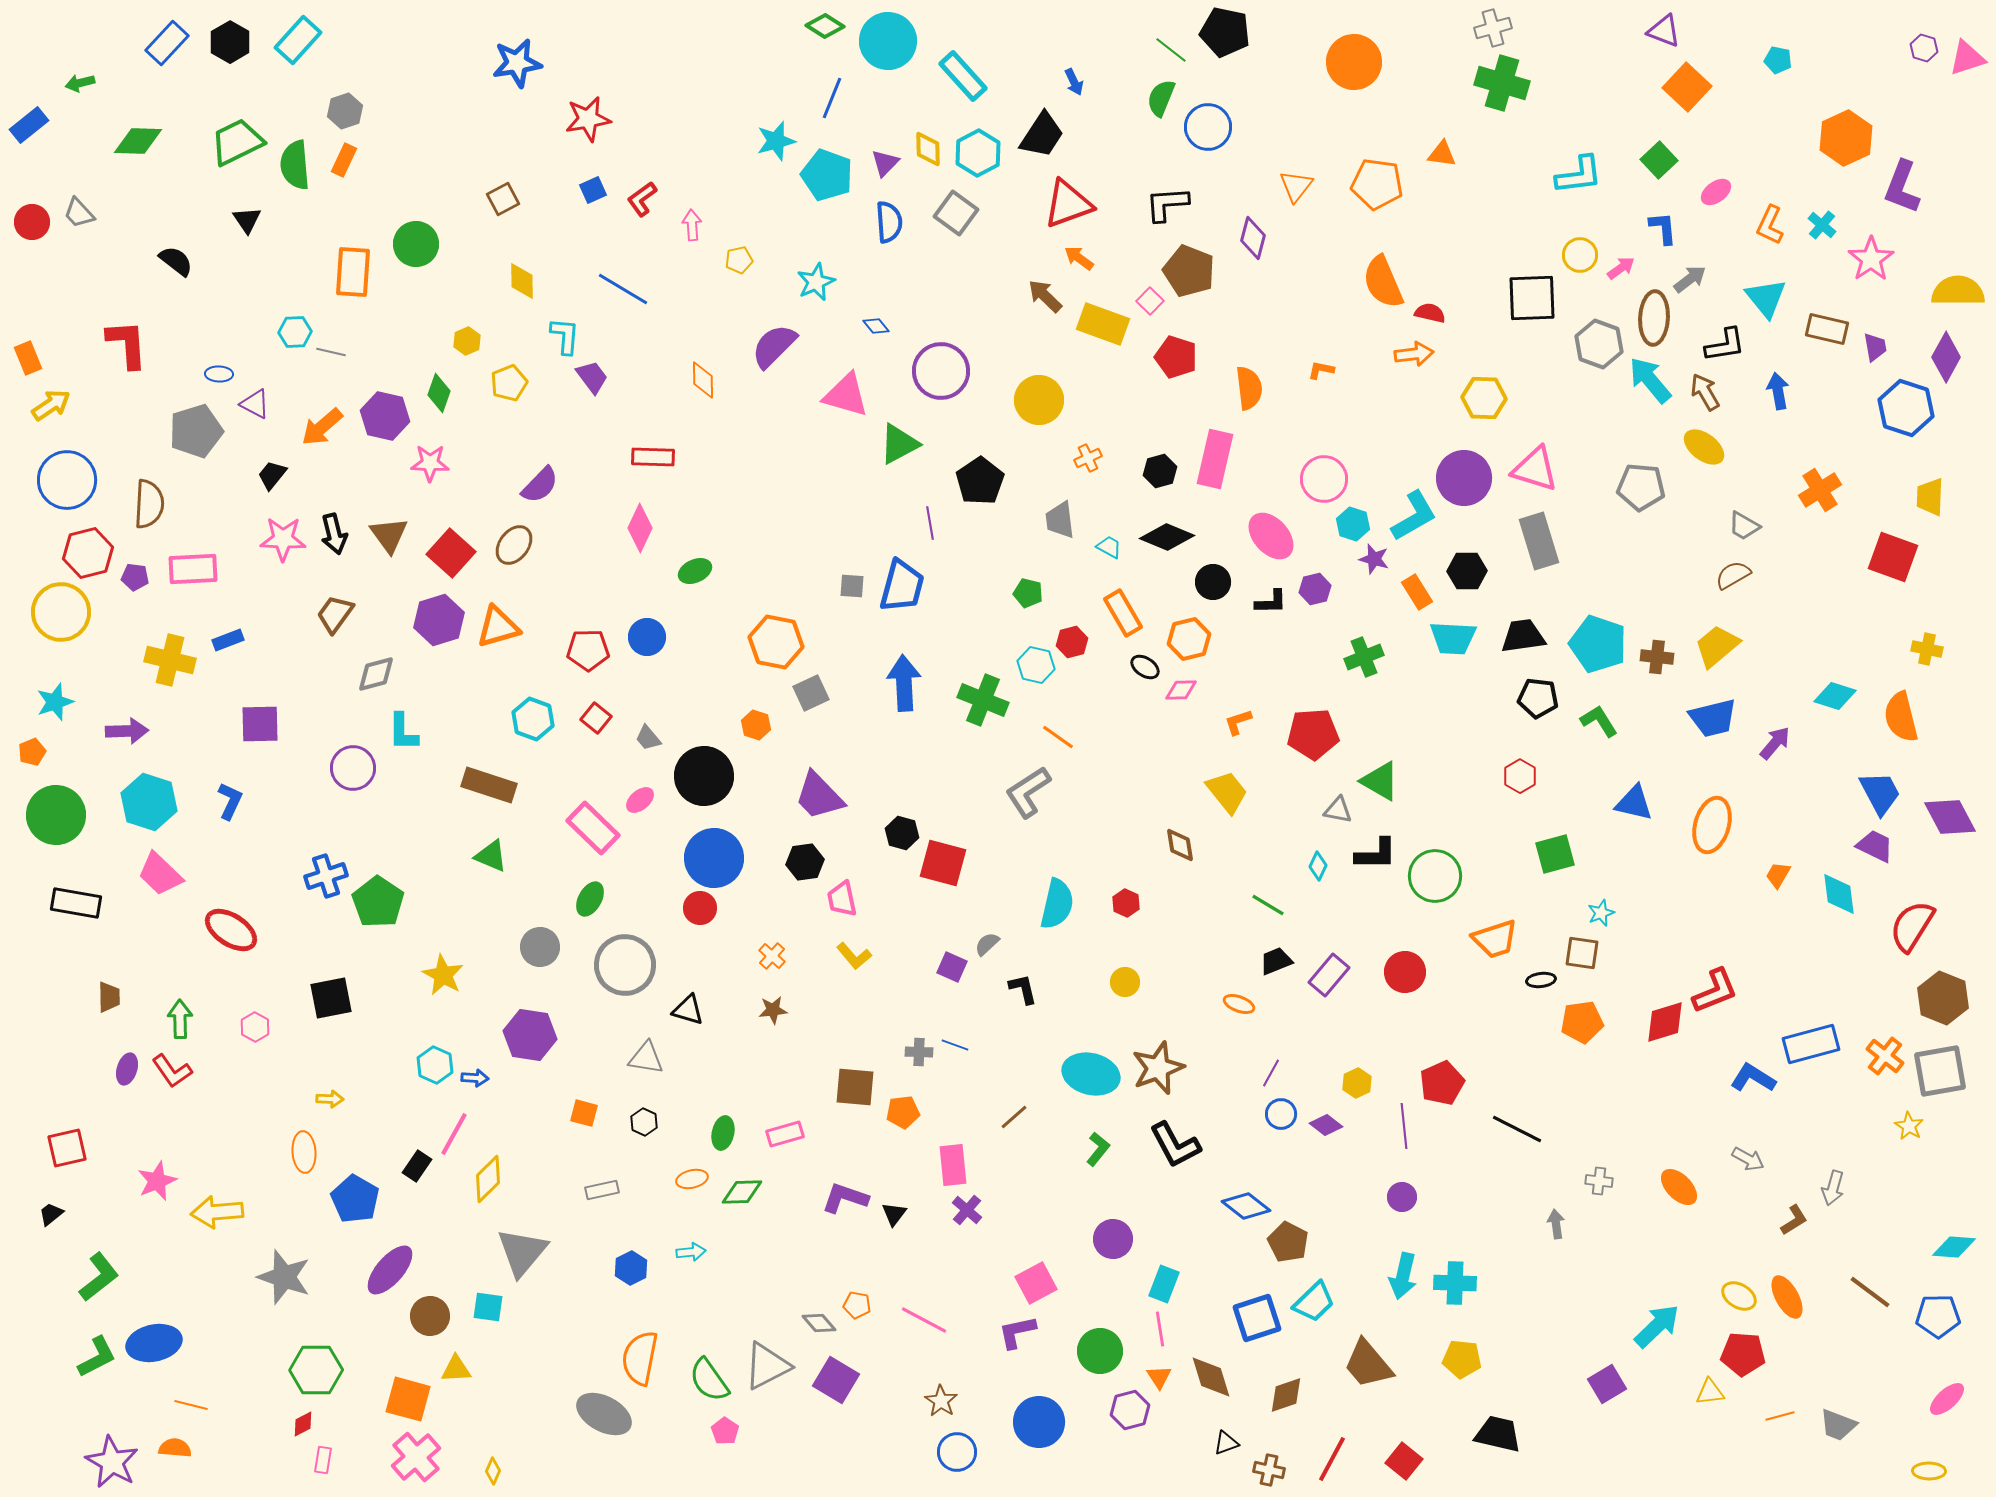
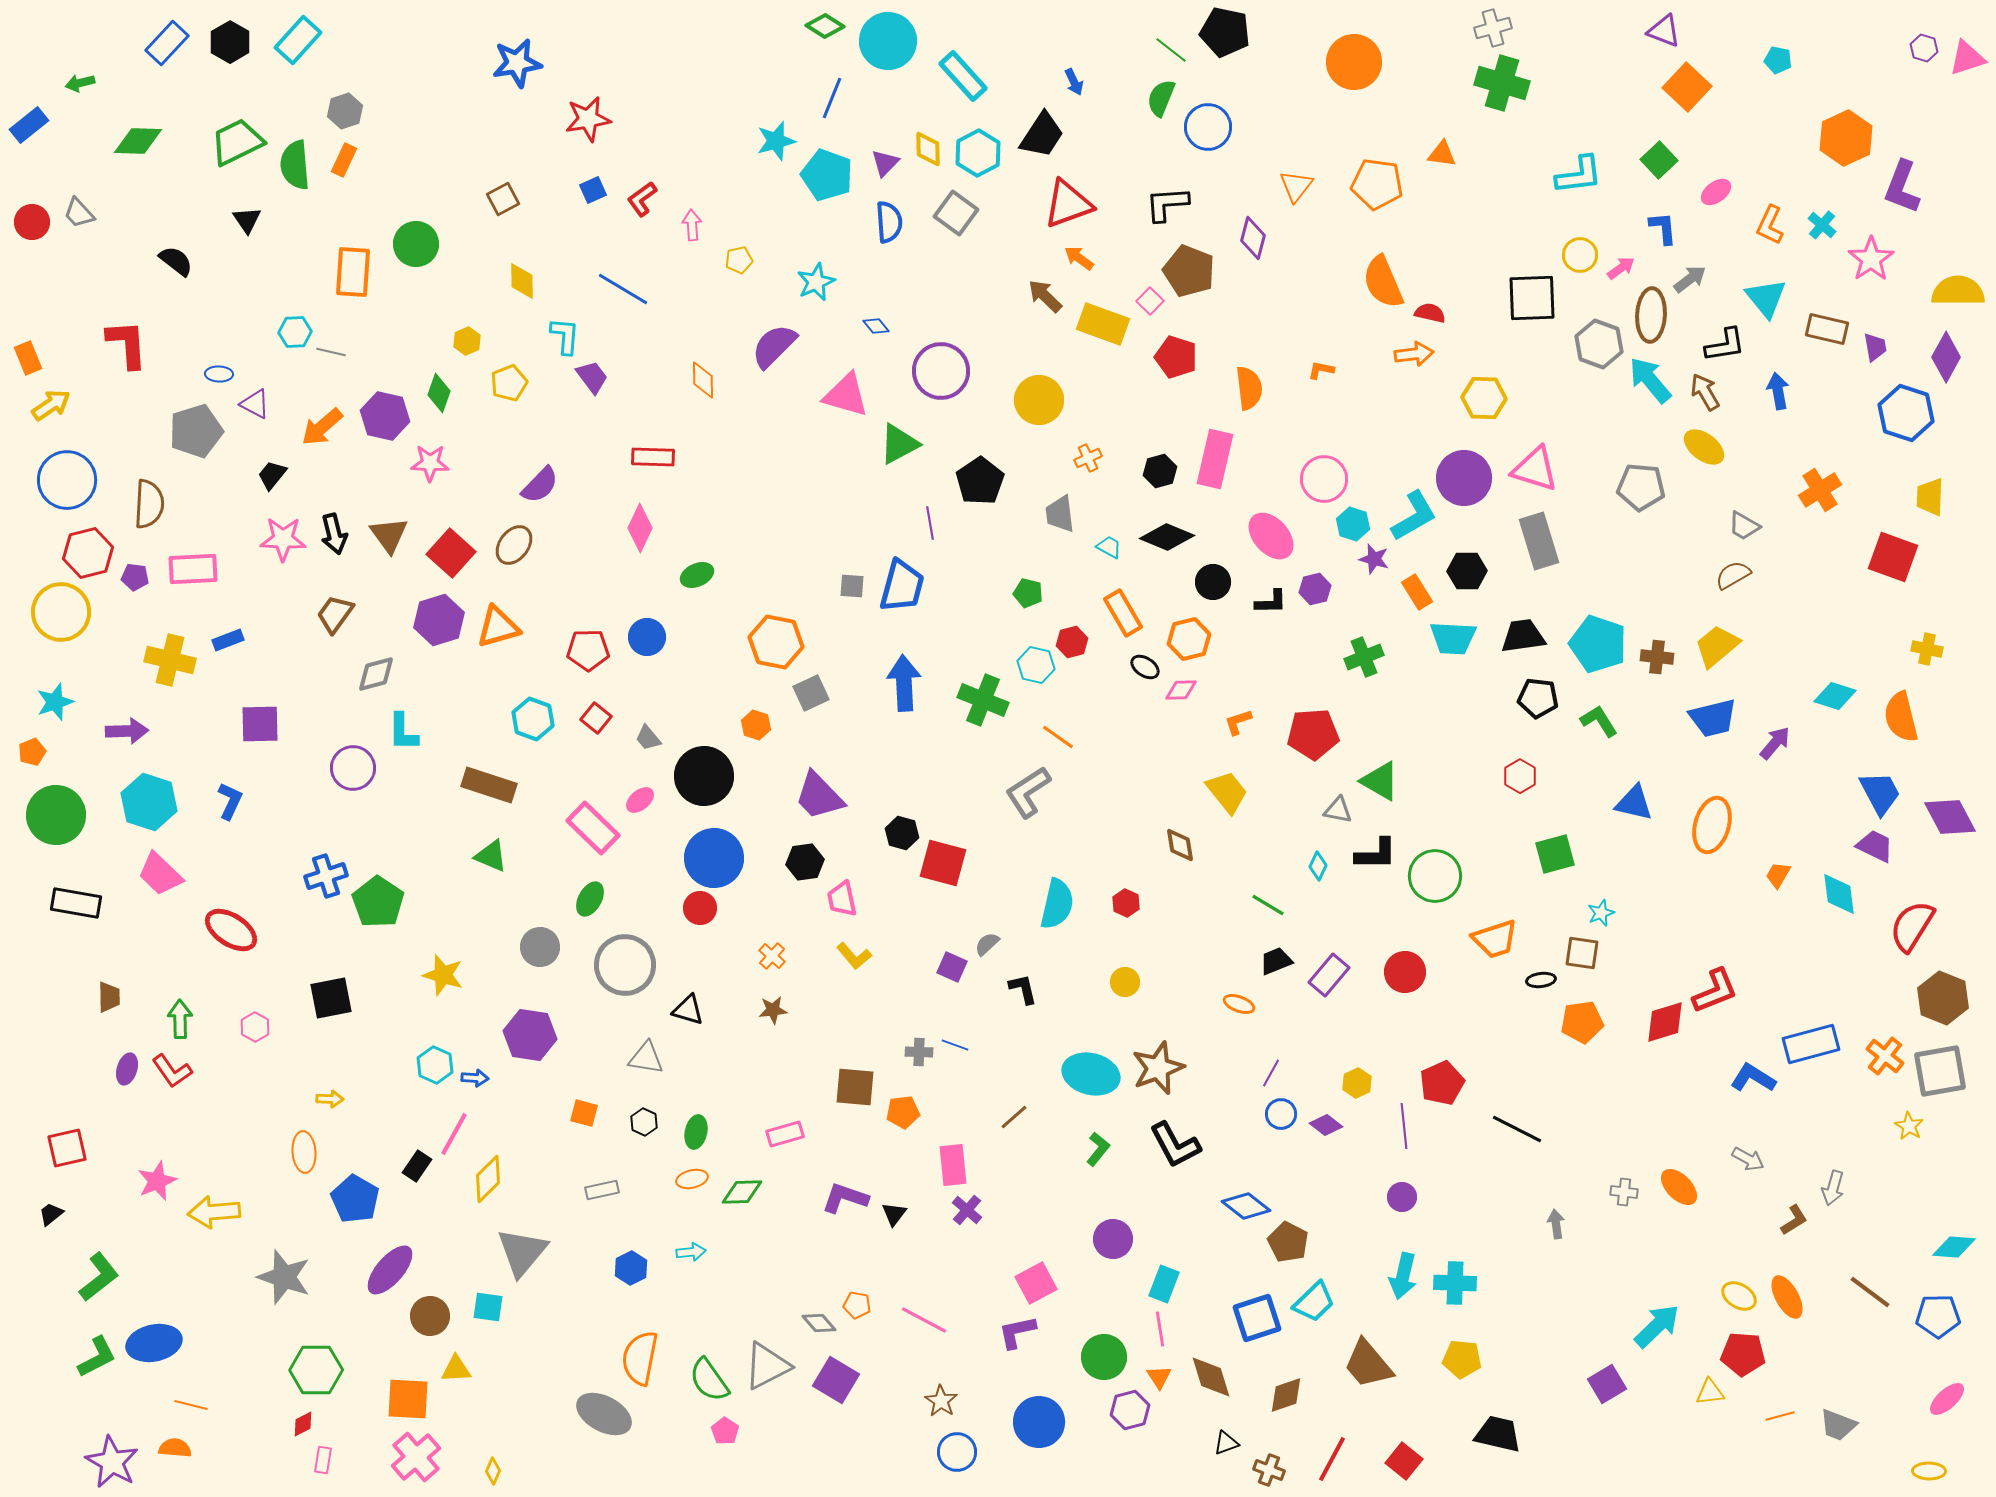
brown ellipse at (1654, 318): moved 3 px left, 3 px up
blue hexagon at (1906, 408): moved 5 px down
gray trapezoid at (1060, 520): moved 6 px up
green ellipse at (695, 571): moved 2 px right, 4 px down
yellow star at (443, 975): rotated 12 degrees counterclockwise
green ellipse at (723, 1133): moved 27 px left, 1 px up
gray cross at (1599, 1181): moved 25 px right, 11 px down
yellow arrow at (217, 1212): moved 3 px left
green circle at (1100, 1351): moved 4 px right, 6 px down
orange square at (408, 1399): rotated 12 degrees counterclockwise
brown cross at (1269, 1470): rotated 8 degrees clockwise
